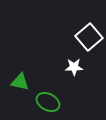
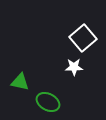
white square: moved 6 px left, 1 px down
